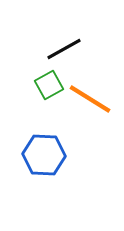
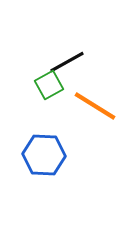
black line: moved 3 px right, 13 px down
orange line: moved 5 px right, 7 px down
